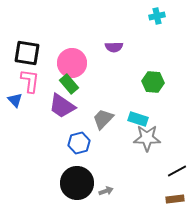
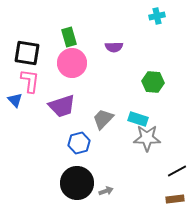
green rectangle: moved 47 px up; rotated 24 degrees clockwise
purple trapezoid: rotated 52 degrees counterclockwise
